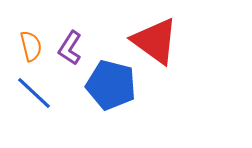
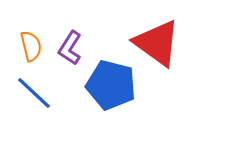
red triangle: moved 2 px right, 2 px down
